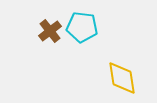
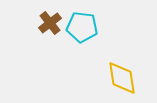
brown cross: moved 8 px up
